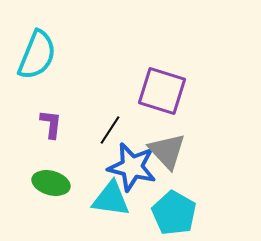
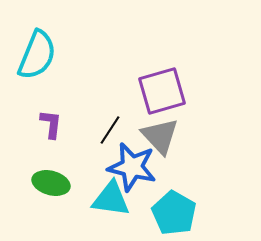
purple square: rotated 33 degrees counterclockwise
gray triangle: moved 7 px left, 15 px up
